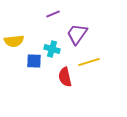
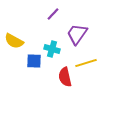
purple line: rotated 24 degrees counterclockwise
yellow semicircle: rotated 36 degrees clockwise
yellow line: moved 3 px left, 1 px down
